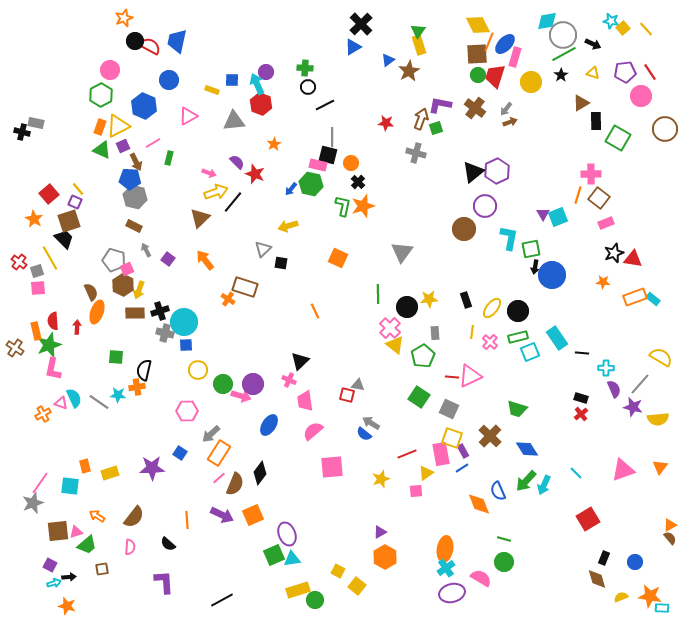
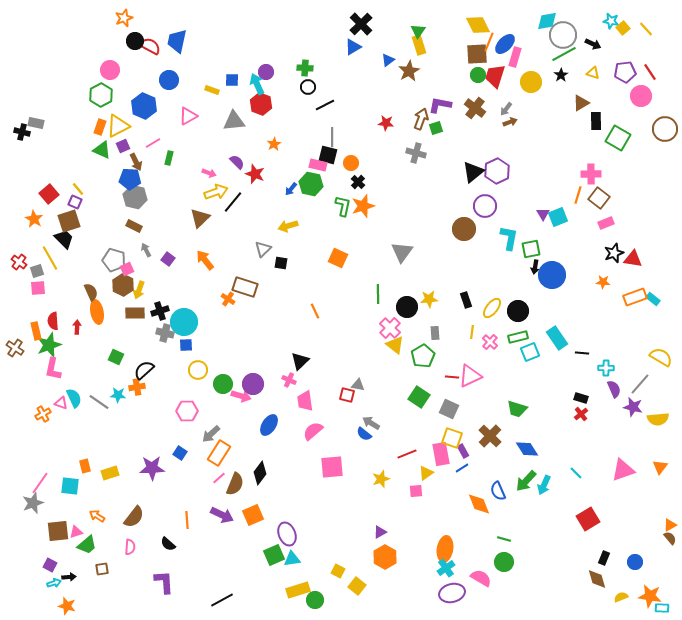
orange ellipse at (97, 312): rotated 30 degrees counterclockwise
green square at (116, 357): rotated 21 degrees clockwise
black semicircle at (144, 370): rotated 35 degrees clockwise
